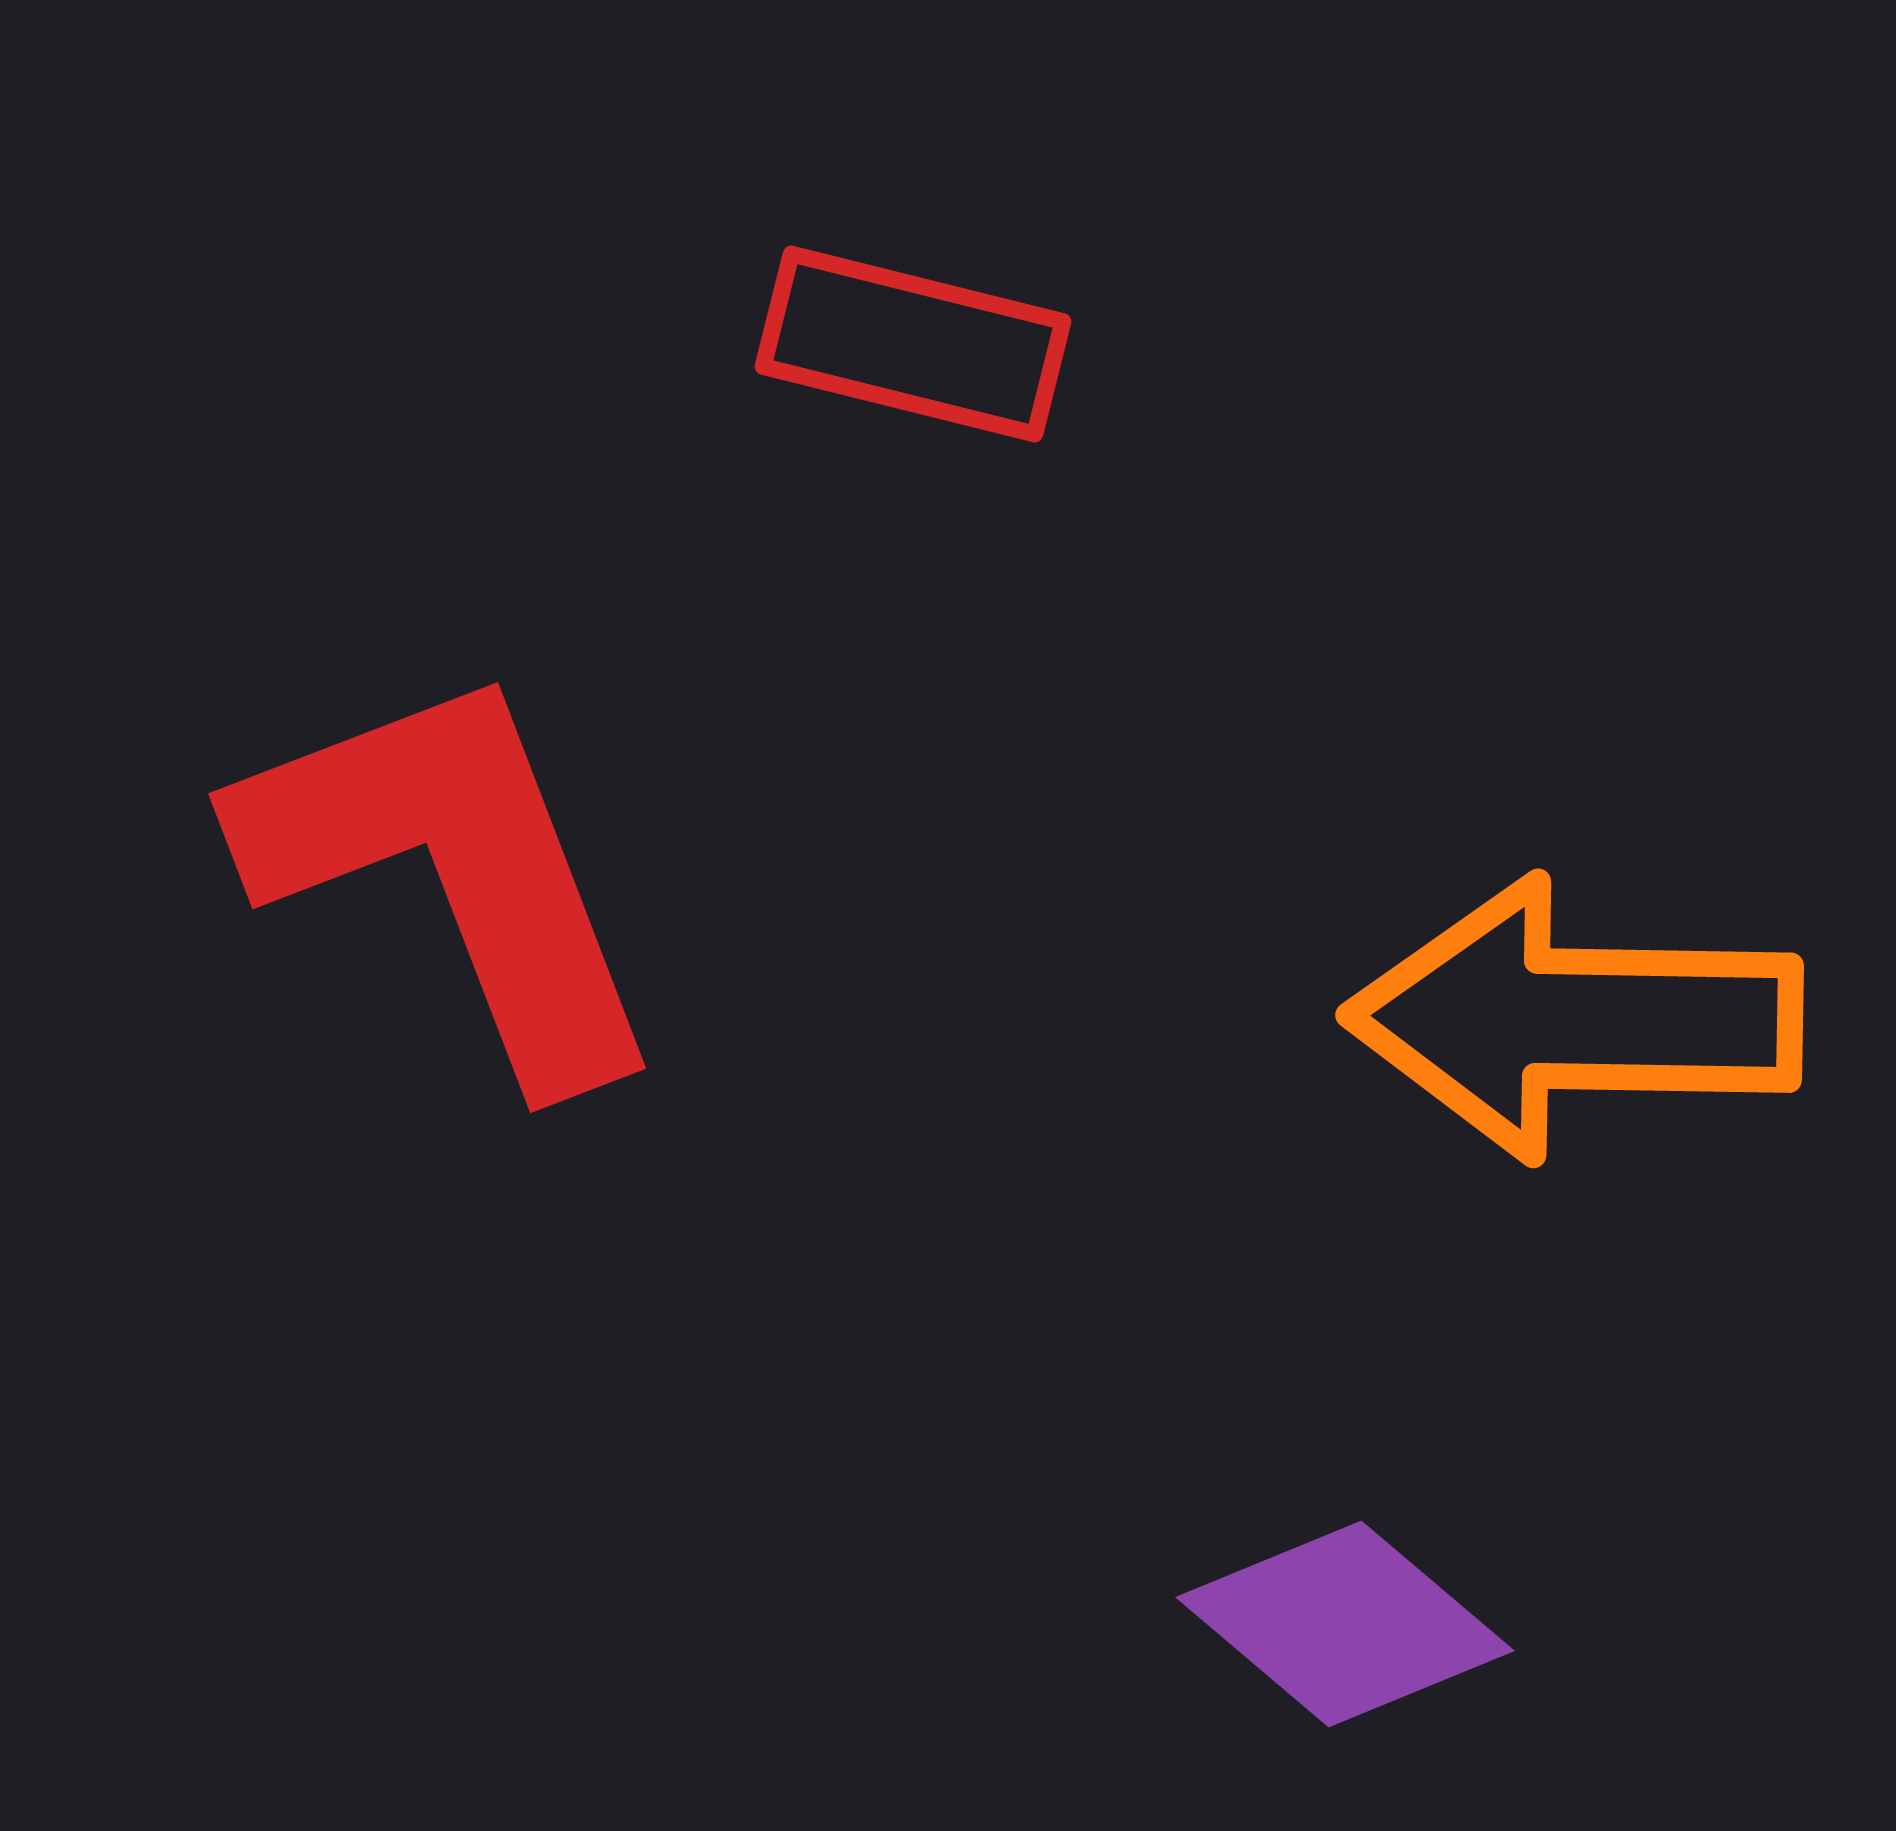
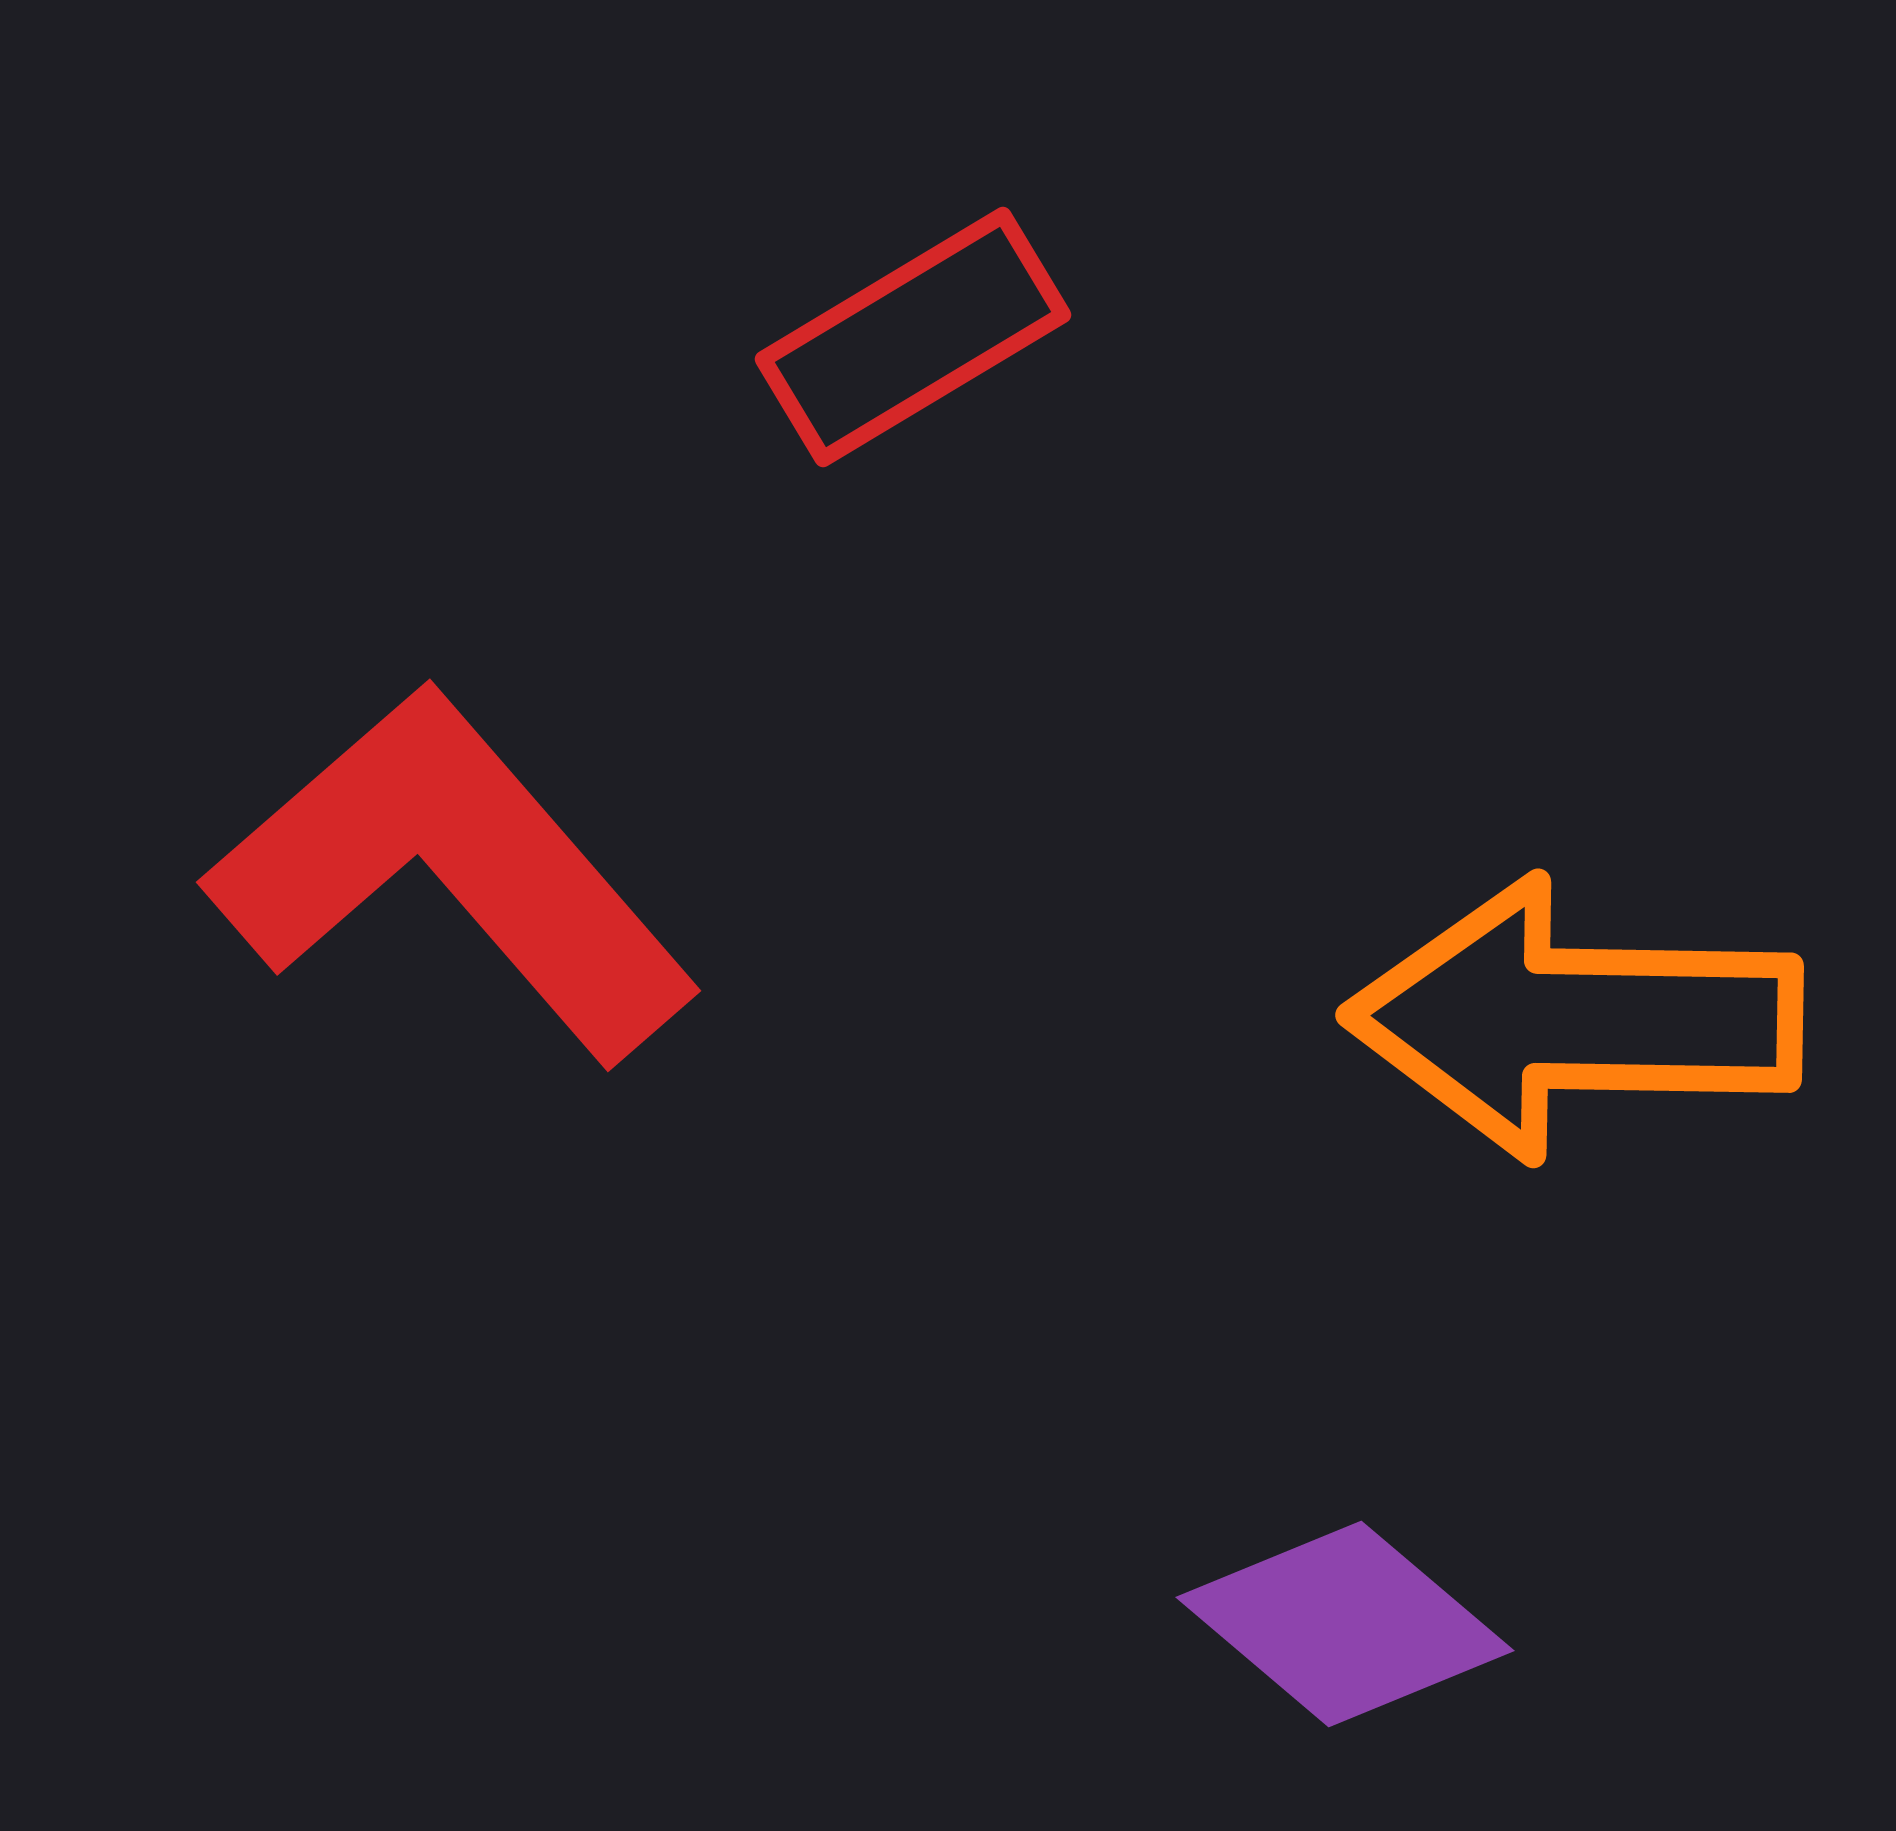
red rectangle: moved 7 px up; rotated 45 degrees counterclockwise
red L-shape: rotated 20 degrees counterclockwise
